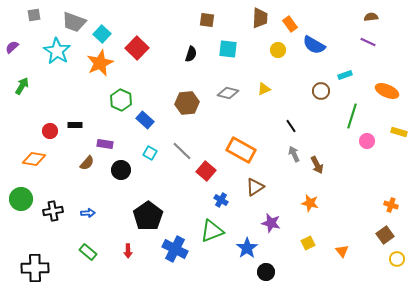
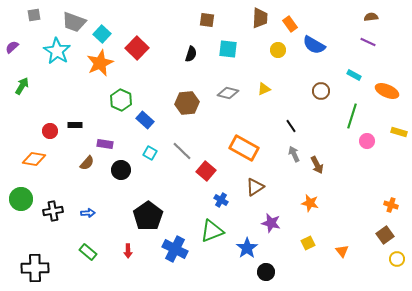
cyan rectangle at (345, 75): moved 9 px right; rotated 48 degrees clockwise
orange rectangle at (241, 150): moved 3 px right, 2 px up
